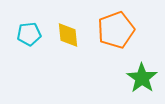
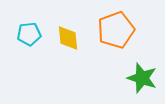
yellow diamond: moved 3 px down
green star: rotated 16 degrees counterclockwise
